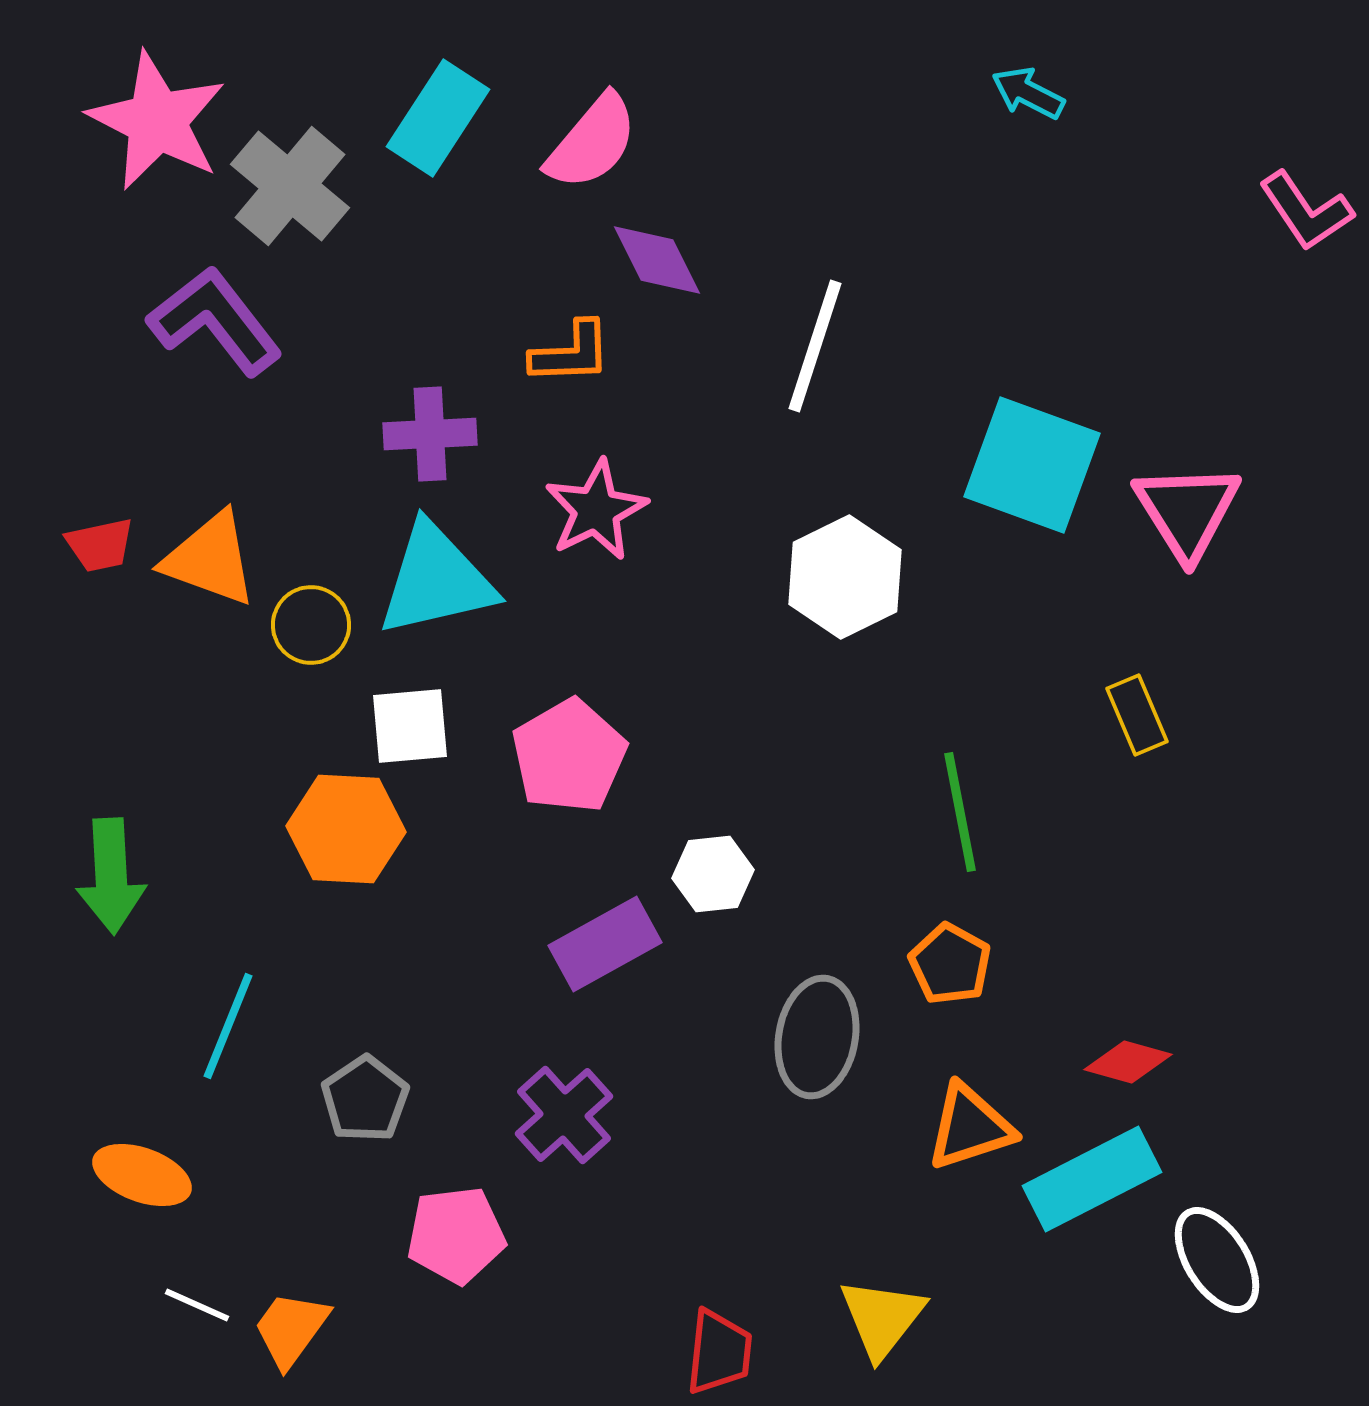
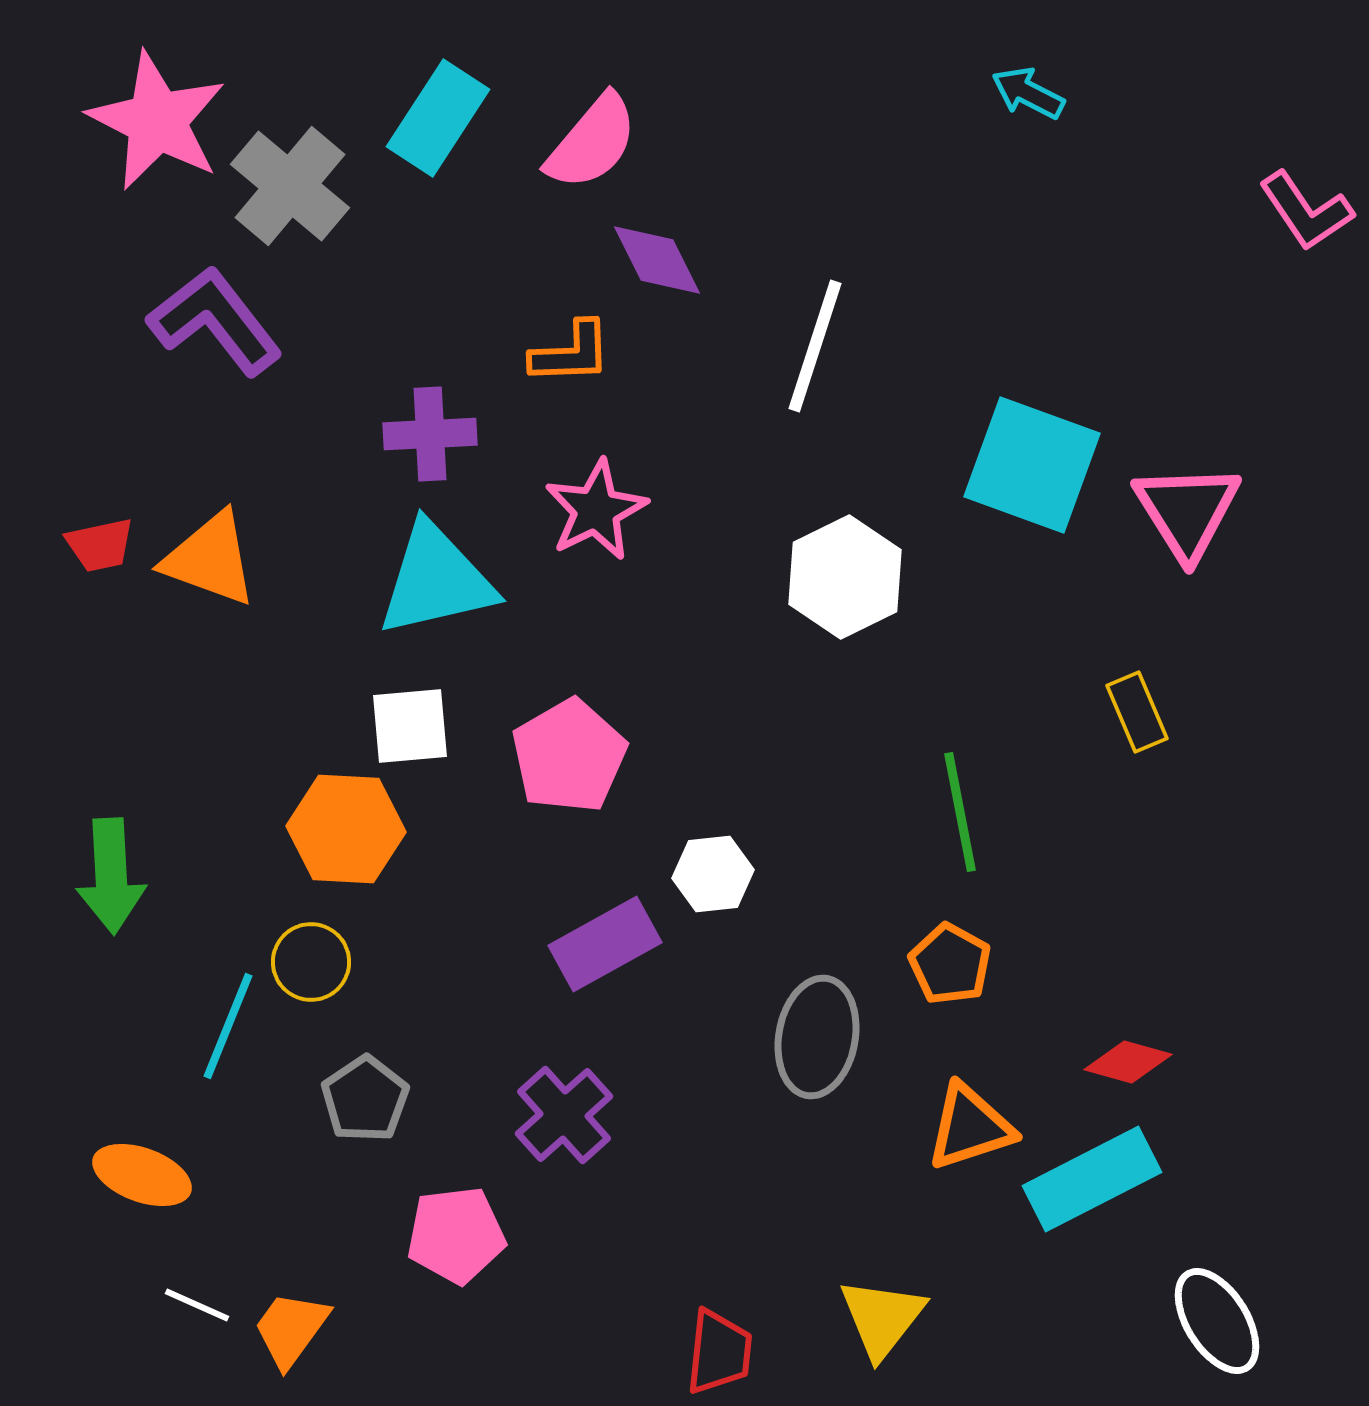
yellow circle at (311, 625): moved 337 px down
yellow rectangle at (1137, 715): moved 3 px up
white ellipse at (1217, 1260): moved 61 px down
